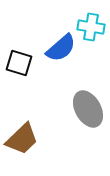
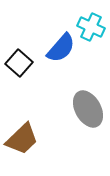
cyan cross: rotated 16 degrees clockwise
blue semicircle: rotated 8 degrees counterclockwise
black square: rotated 24 degrees clockwise
